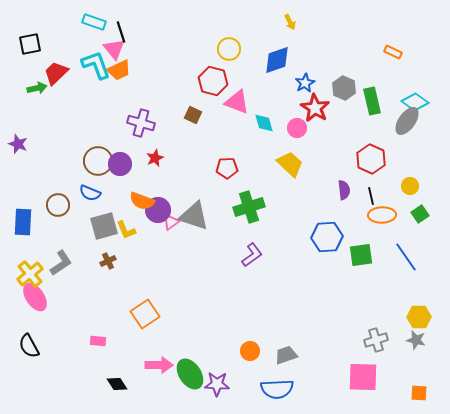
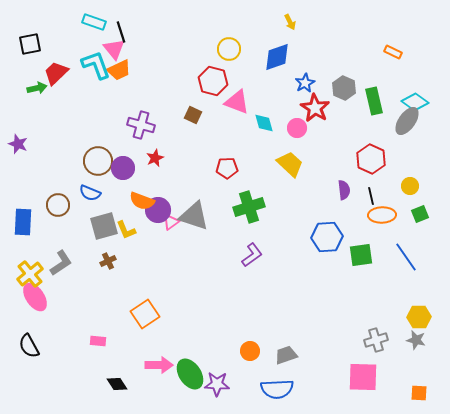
blue diamond at (277, 60): moved 3 px up
green rectangle at (372, 101): moved 2 px right
purple cross at (141, 123): moved 2 px down
purple circle at (120, 164): moved 3 px right, 4 px down
green square at (420, 214): rotated 12 degrees clockwise
